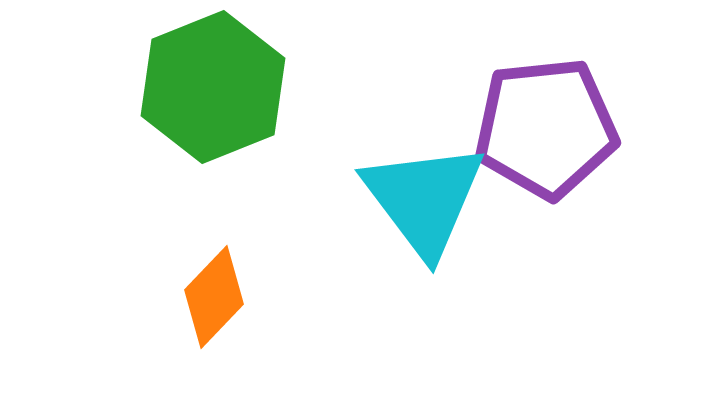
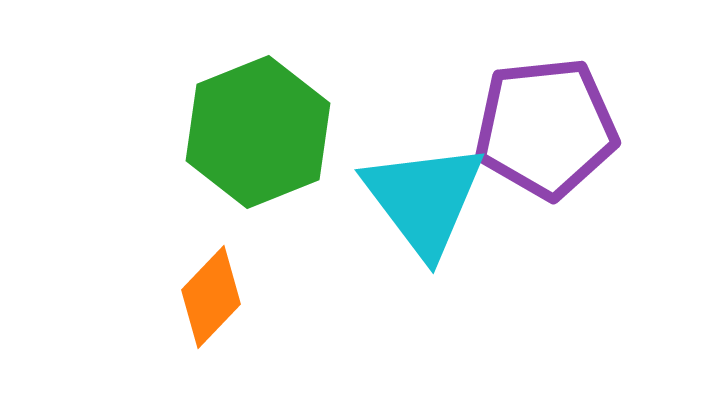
green hexagon: moved 45 px right, 45 px down
orange diamond: moved 3 px left
